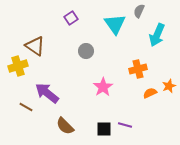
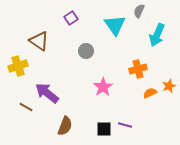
cyan triangle: moved 1 px down
brown triangle: moved 4 px right, 5 px up
brown semicircle: rotated 114 degrees counterclockwise
